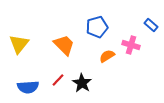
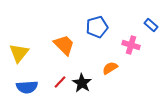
yellow triangle: moved 9 px down
orange semicircle: moved 3 px right, 12 px down
red line: moved 2 px right, 2 px down
blue semicircle: moved 1 px left
